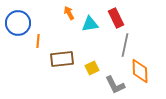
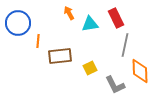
brown rectangle: moved 2 px left, 3 px up
yellow square: moved 2 px left
